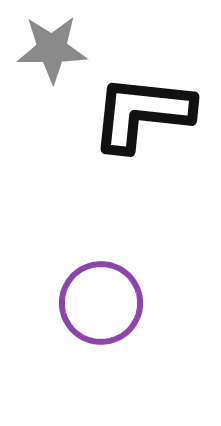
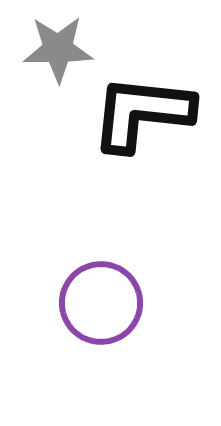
gray star: moved 6 px right
